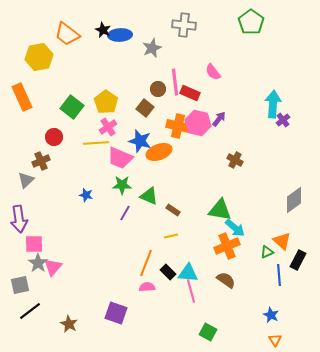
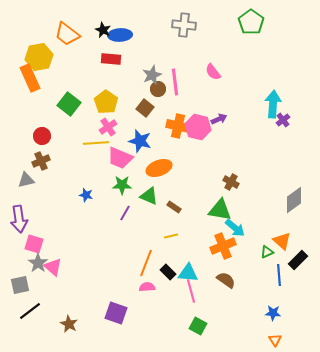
gray star at (152, 48): moved 27 px down
red rectangle at (190, 93): moved 79 px left, 34 px up; rotated 18 degrees counterclockwise
orange rectangle at (22, 97): moved 8 px right, 19 px up
green square at (72, 107): moved 3 px left, 3 px up
purple arrow at (219, 119): rotated 28 degrees clockwise
pink hexagon at (198, 123): moved 4 px down
red circle at (54, 137): moved 12 px left, 1 px up
orange ellipse at (159, 152): moved 16 px down
brown cross at (235, 160): moved 4 px left, 22 px down
gray triangle at (26, 180): rotated 30 degrees clockwise
brown rectangle at (173, 210): moved 1 px right, 3 px up
pink square at (34, 244): rotated 18 degrees clockwise
orange cross at (227, 246): moved 4 px left
black rectangle at (298, 260): rotated 18 degrees clockwise
pink triangle at (53, 267): rotated 30 degrees counterclockwise
blue star at (271, 315): moved 2 px right, 2 px up; rotated 21 degrees counterclockwise
green square at (208, 332): moved 10 px left, 6 px up
